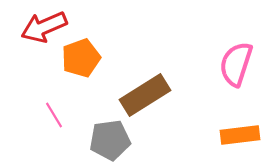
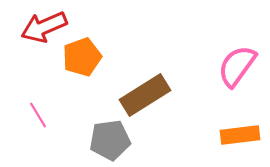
orange pentagon: moved 1 px right, 1 px up
pink semicircle: moved 1 px right, 2 px down; rotated 18 degrees clockwise
pink line: moved 16 px left
